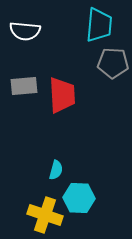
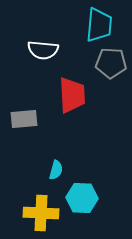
white semicircle: moved 18 px right, 19 px down
gray pentagon: moved 2 px left
gray rectangle: moved 33 px down
red trapezoid: moved 10 px right
cyan hexagon: moved 3 px right
yellow cross: moved 4 px left, 2 px up; rotated 16 degrees counterclockwise
